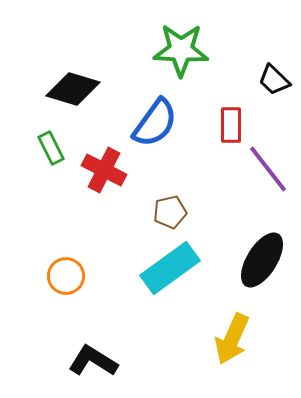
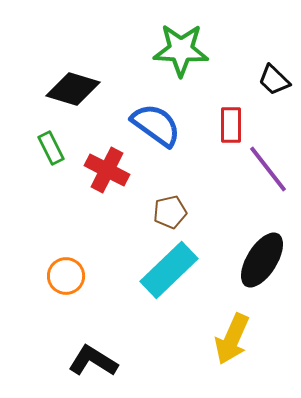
blue semicircle: moved 1 px right, 2 px down; rotated 90 degrees counterclockwise
red cross: moved 3 px right
cyan rectangle: moved 1 px left, 2 px down; rotated 8 degrees counterclockwise
